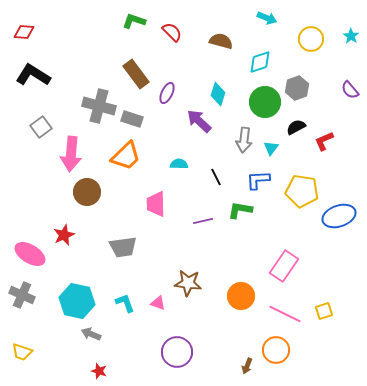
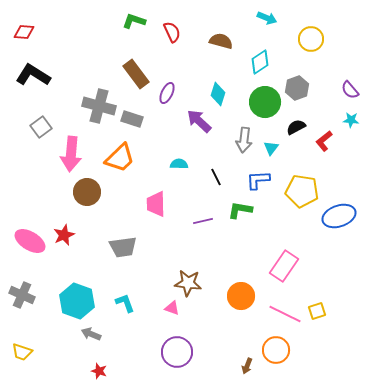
red semicircle at (172, 32): rotated 20 degrees clockwise
cyan star at (351, 36): moved 84 px down; rotated 28 degrees counterclockwise
cyan diamond at (260, 62): rotated 15 degrees counterclockwise
red L-shape at (324, 141): rotated 15 degrees counterclockwise
orange trapezoid at (126, 156): moved 6 px left, 2 px down
pink ellipse at (30, 254): moved 13 px up
cyan hexagon at (77, 301): rotated 8 degrees clockwise
pink triangle at (158, 303): moved 14 px right, 5 px down
yellow square at (324, 311): moved 7 px left
